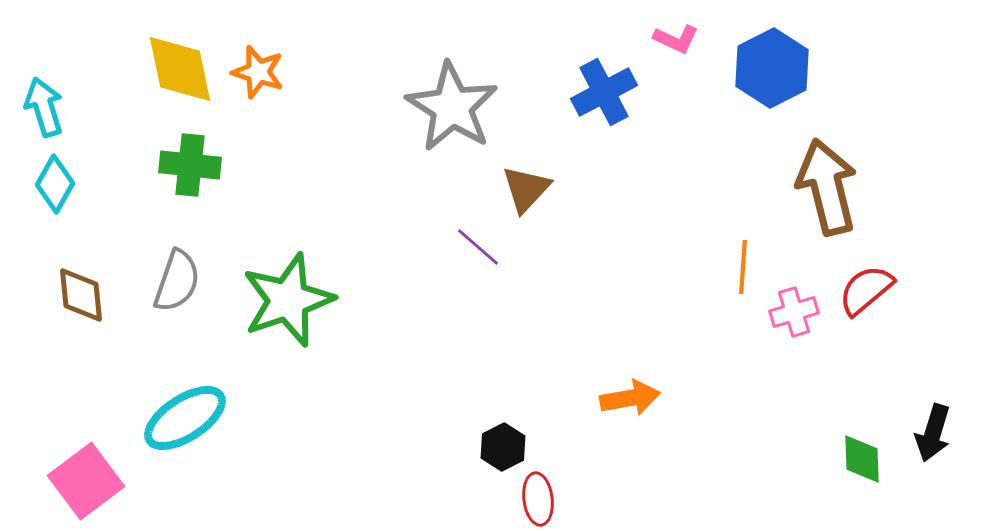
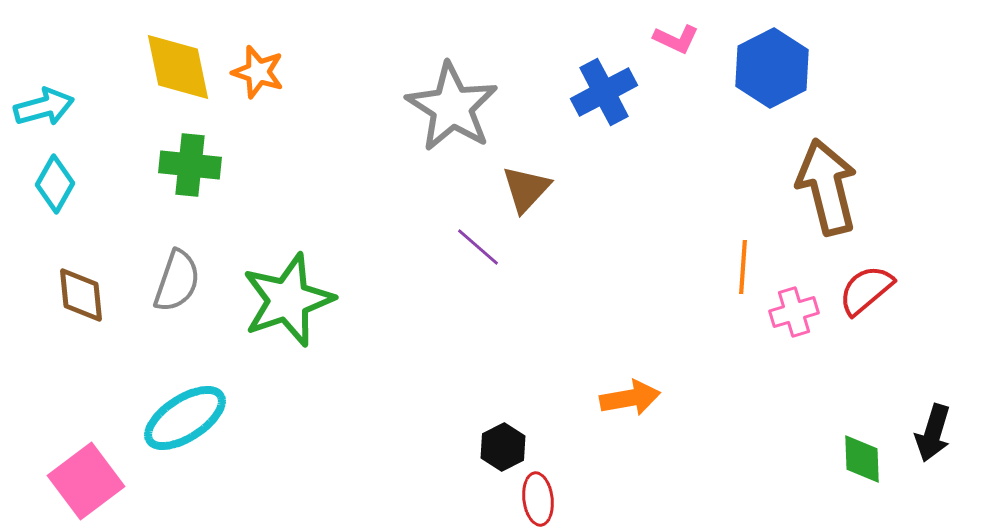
yellow diamond: moved 2 px left, 2 px up
cyan arrow: rotated 92 degrees clockwise
